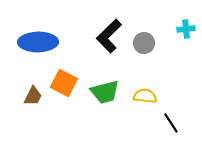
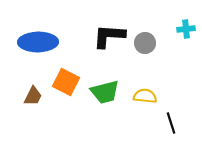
black L-shape: rotated 48 degrees clockwise
gray circle: moved 1 px right
orange square: moved 2 px right, 1 px up
black line: rotated 15 degrees clockwise
